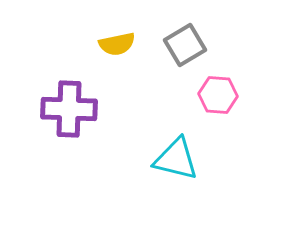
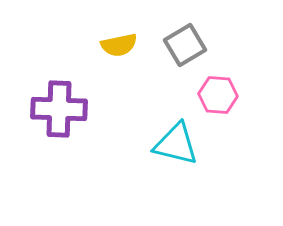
yellow semicircle: moved 2 px right, 1 px down
purple cross: moved 10 px left
cyan triangle: moved 15 px up
